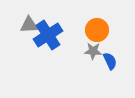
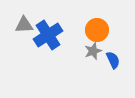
gray triangle: moved 5 px left
gray star: rotated 24 degrees counterclockwise
blue semicircle: moved 3 px right, 1 px up
